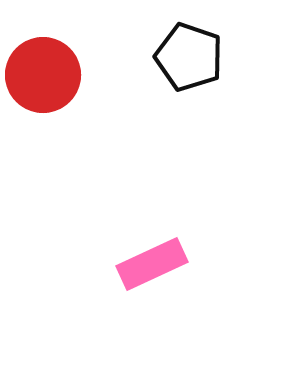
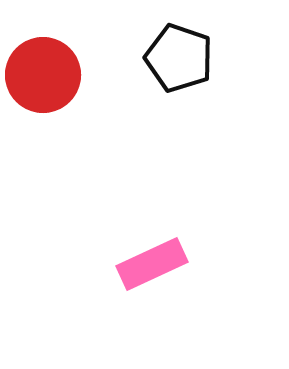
black pentagon: moved 10 px left, 1 px down
